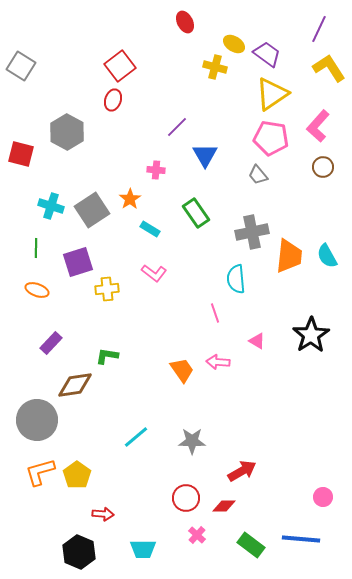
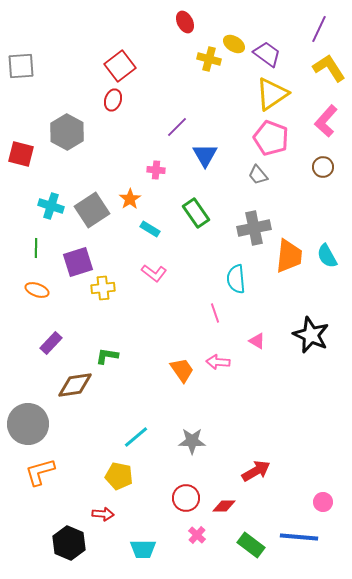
gray square at (21, 66): rotated 36 degrees counterclockwise
yellow cross at (215, 67): moved 6 px left, 8 px up
pink L-shape at (318, 126): moved 8 px right, 5 px up
pink pentagon at (271, 138): rotated 12 degrees clockwise
gray cross at (252, 232): moved 2 px right, 4 px up
yellow cross at (107, 289): moved 4 px left, 1 px up
black star at (311, 335): rotated 15 degrees counterclockwise
gray circle at (37, 420): moved 9 px left, 4 px down
red arrow at (242, 471): moved 14 px right
yellow pentagon at (77, 475): moved 42 px right, 1 px down; rotated 24 degrees counterclockwise
pink circle at (323, 497): moved 5 px down
blue line at (301, 539): moved 2 px left, 2 px up
black hexagon at (79, 552): moved 10 px left, 9 px up
